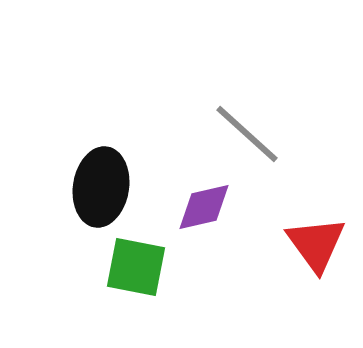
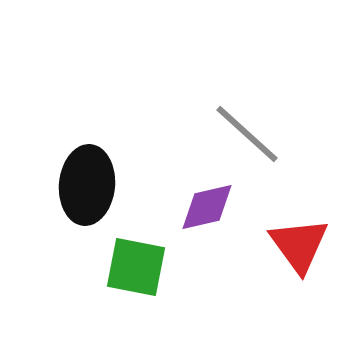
black ellipse: moved 14 px left, 2 px up; rotated 4 degrees counterclockwise
purple diamond: moved 3 px right
red triangle: moved 17 px left, 1 px down
